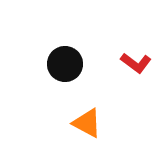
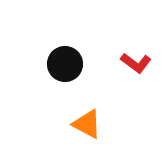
orange triangle: moved 1 px down
